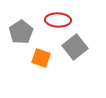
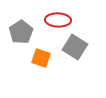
gray square: rotated 20 degrees counterclockwise
